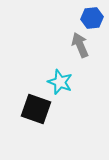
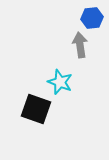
gray arrow: rotated 15 degrees clockwise
